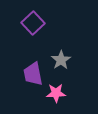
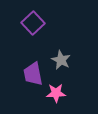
gray star: rotated 12 degrees counterclockwise
